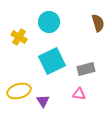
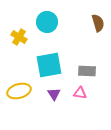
cyan circle: moved 2 px left
cyan square: moved 3 px left, 4 px down; rotated 16 degrees clockwise
gray rectangle: moved 1 px right, 2 px down; rotated 18 degrees clockwise
pink triangle: moved 1 px right, 1 px up
purple triangle: moved 11 px right, 7 px up
